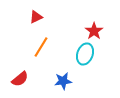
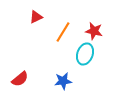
red star: rotated 24 degrees counterclockwise
orange line: moved 22 px right, 15 px up
